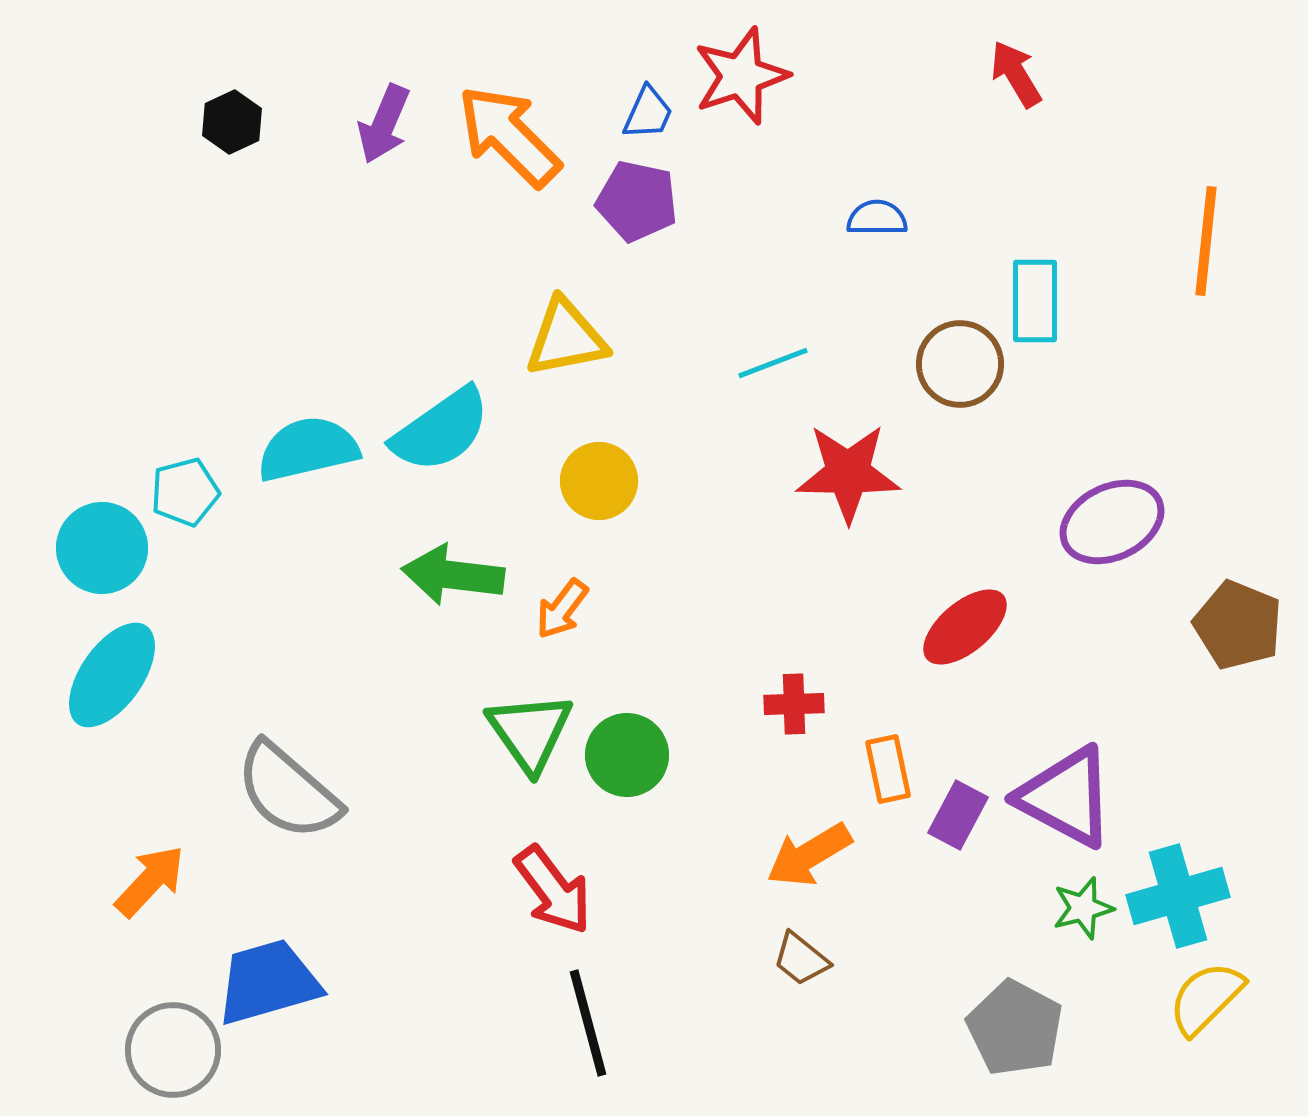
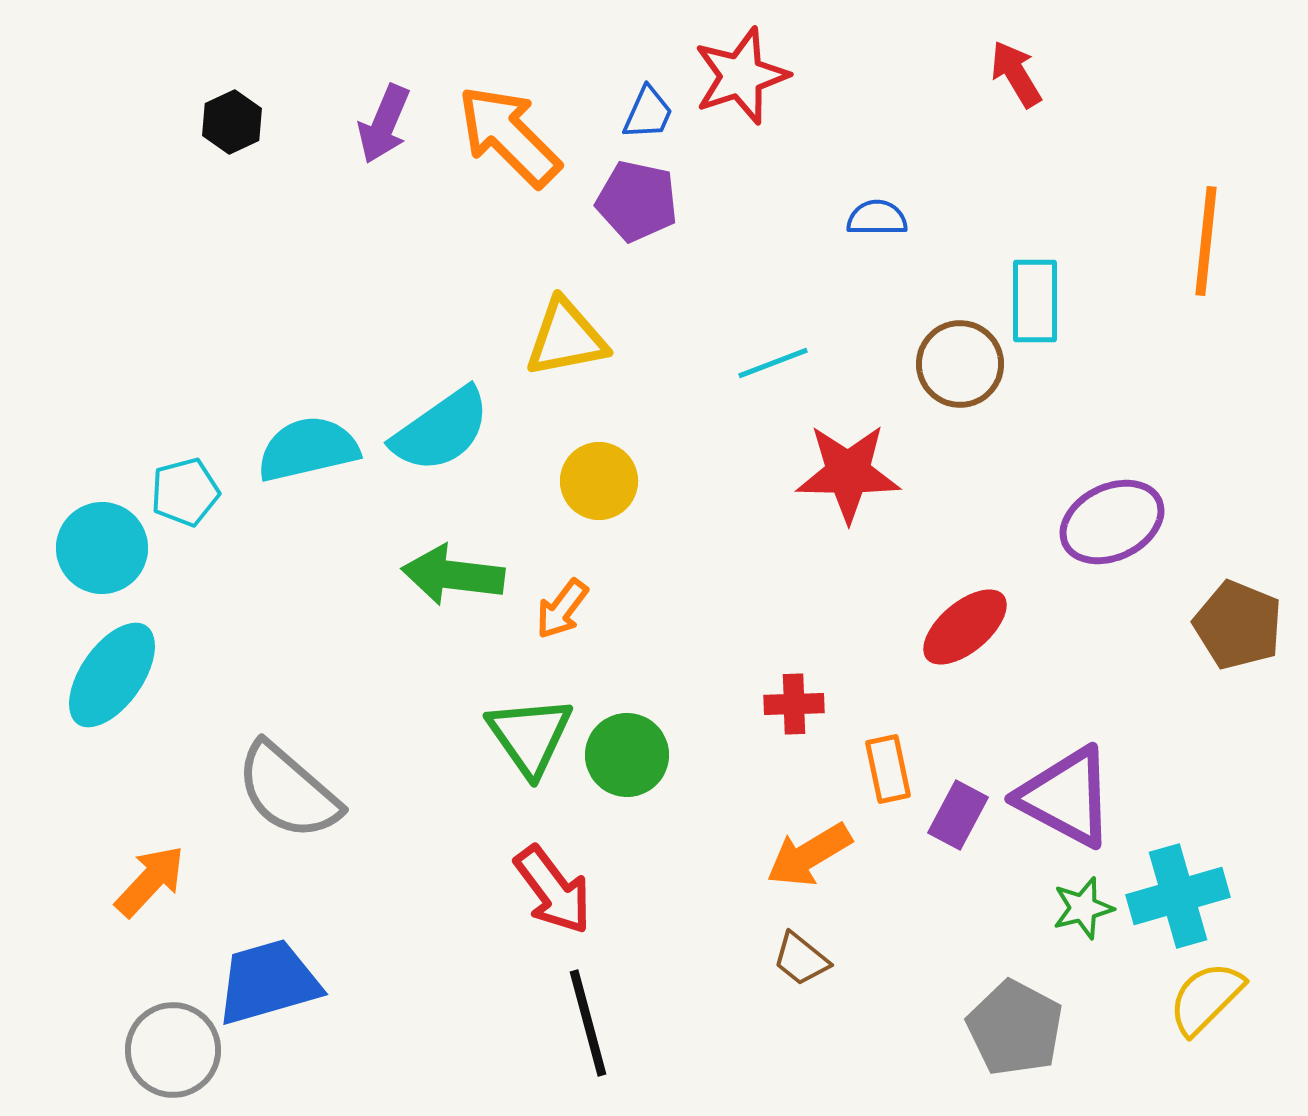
green triangle at (530, 732): moved 4 px down
